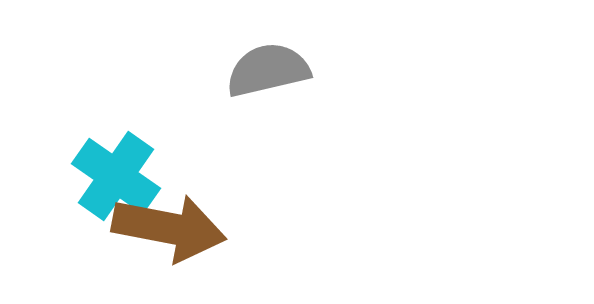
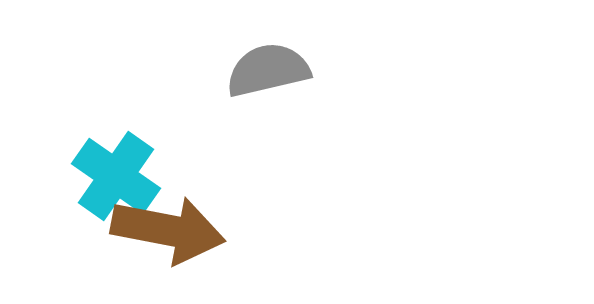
brown arrow: moved 1 px left, 2 px down
